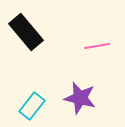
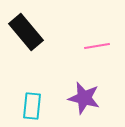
purple star: moved 4 px right
cyan rectangle: rotated 32 degrees counterclockwise
